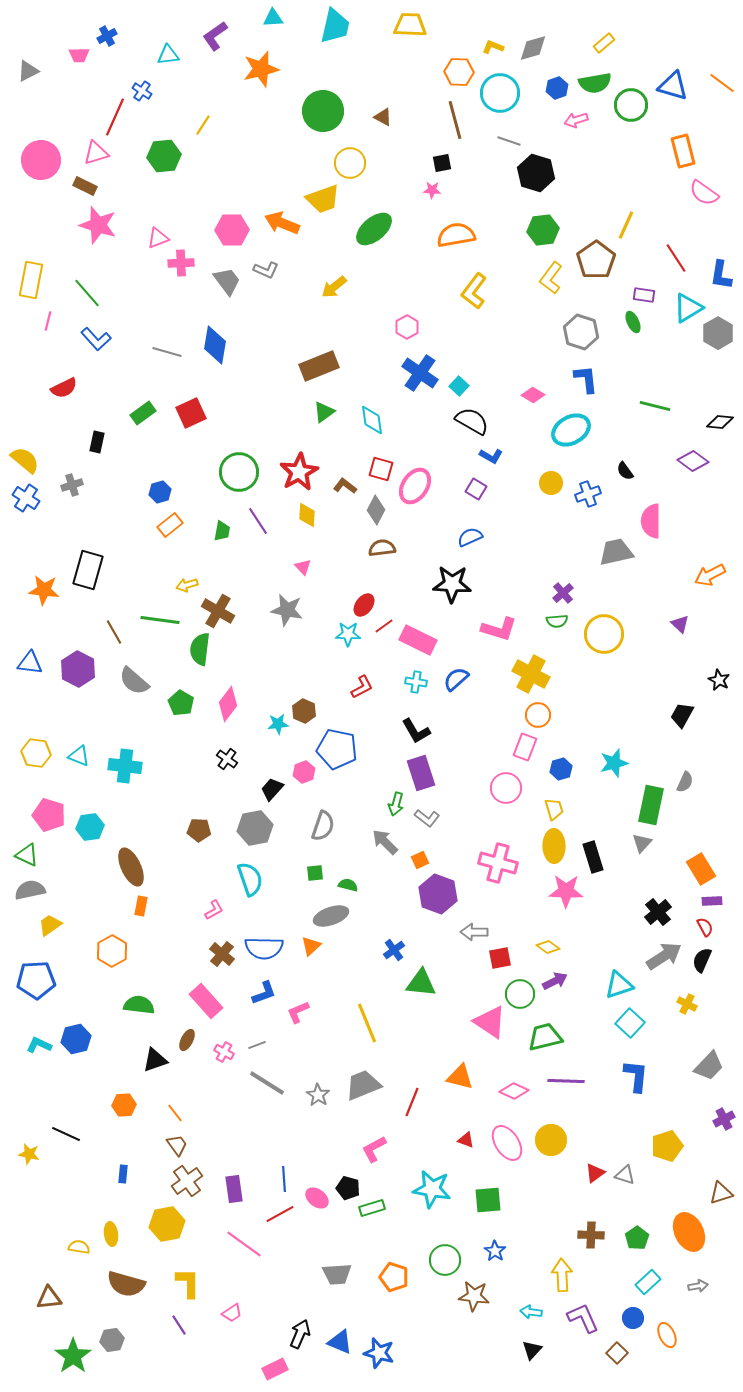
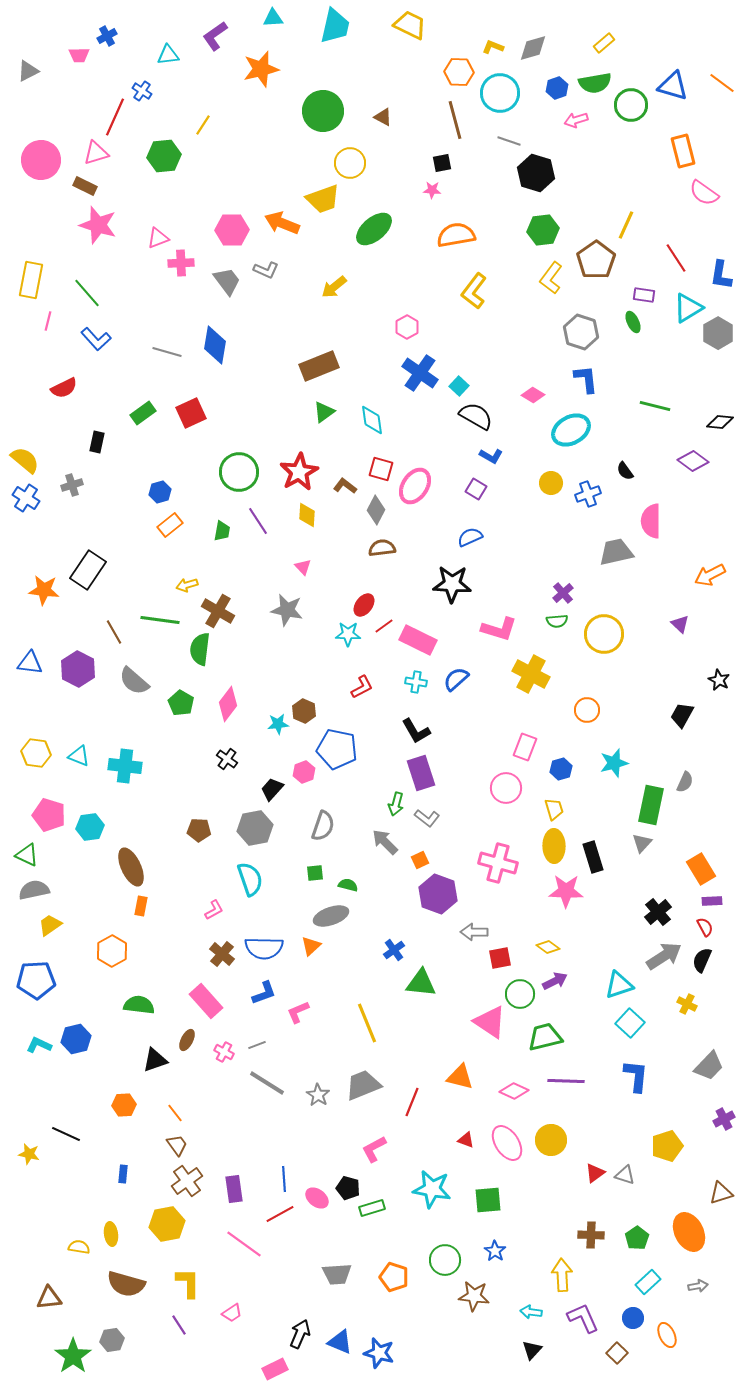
yellow trapezoid at (410, 25): rotated 24 degrees clockwise
black semicircle at (472, 421): moved 4 px right, 5 px up
black rectangle at (88, 570): rotated 18 degrees clockwise
orange circle at (538, 715): moved 49 px right, 5 px up
gray semicircle at (30, 890): moved 4 px right
